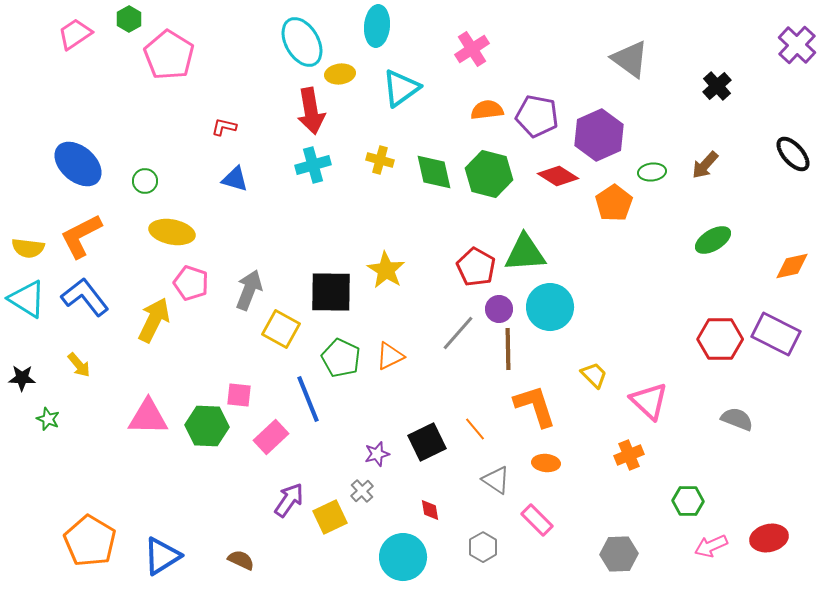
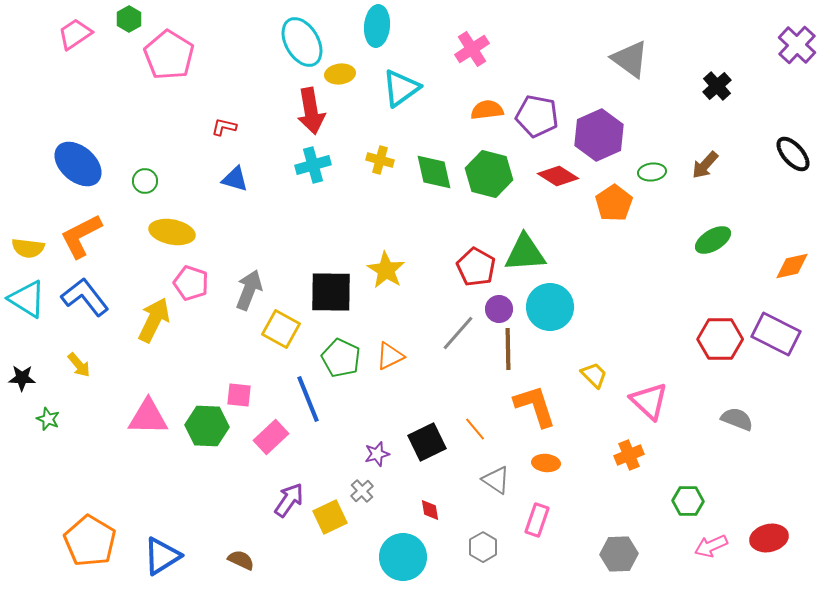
pink rectangle at (537, 520): rotated 64 degrees clockwise
